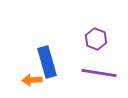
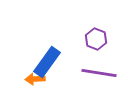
blue rectangle: rotated 52 degrees clockwise
orange arrow: moved 3 px right, 1 px up
